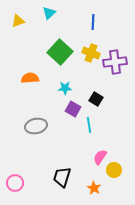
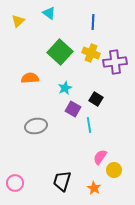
cyan triangle: rotated 40 degrees counterclockwise
yellow triangle: rotated 24 degrees counterclockwise
cyan star: rotated 24 degrees counterclockwise
black trapezoid: moved 4 px down
